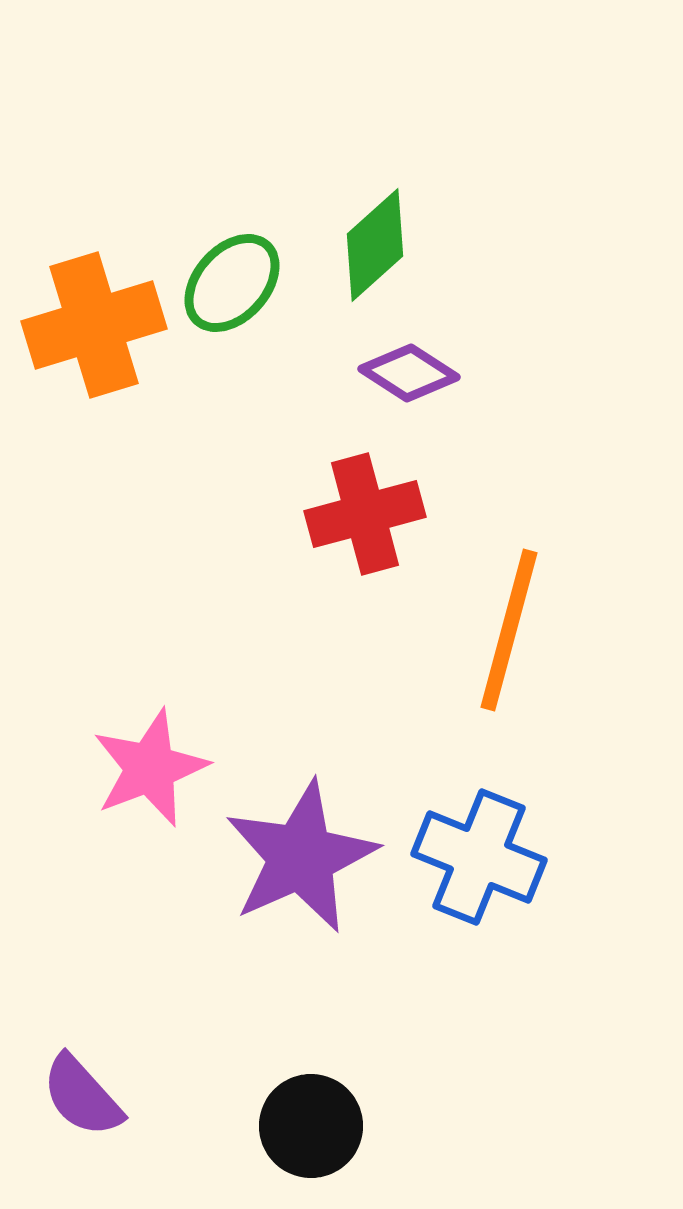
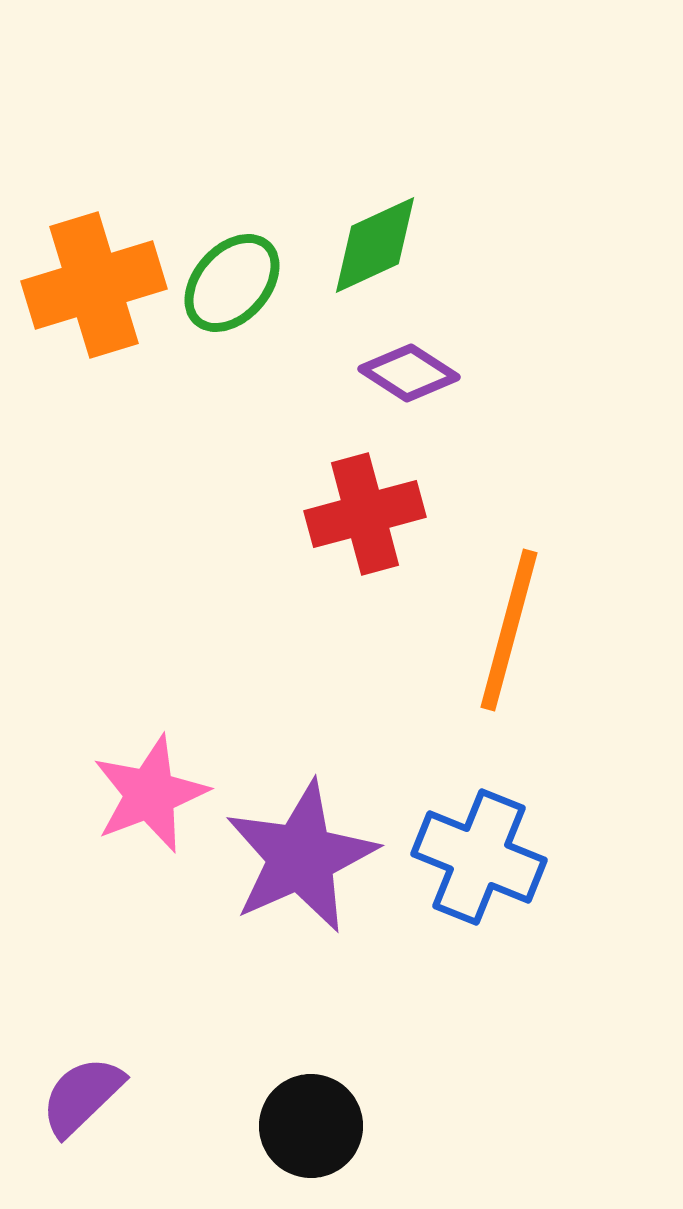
green diamond: rotated 17 degrees clockwise
orange cross: moved 40 px up
pink star: moved 26 px down
purple semicircle: rotated 88 degrees clockwise
